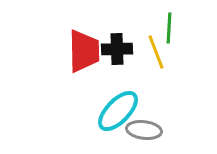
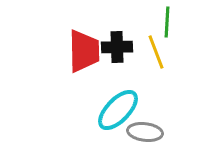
green line: moved 2 px left, 6 px up
black cross: moved 2 px up
cyan ellipse: moved 1 px up
gray ellipse: moved 1 px right, 2 px down
